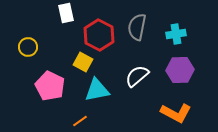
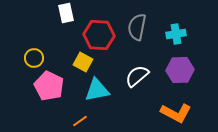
red hexagon: rotated 24 degrees counterclockwise
yellow circle: moved 6 px right, 11 px down
pink pentagon: moved 1 px left
